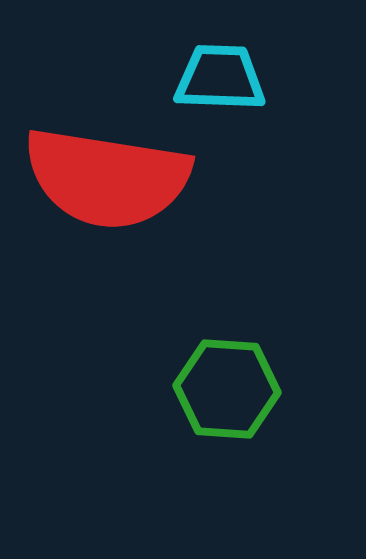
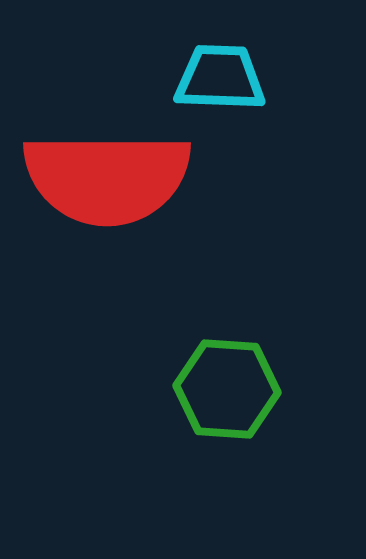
red semicircle: rotated 9 degrees counterclockwise
